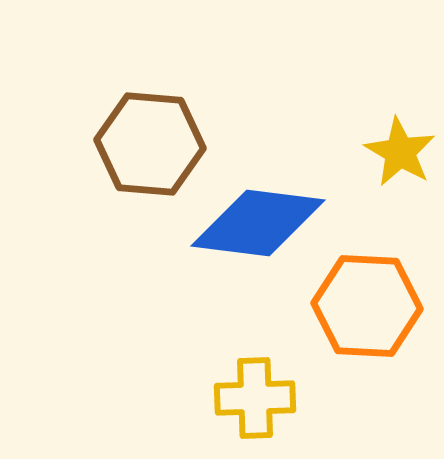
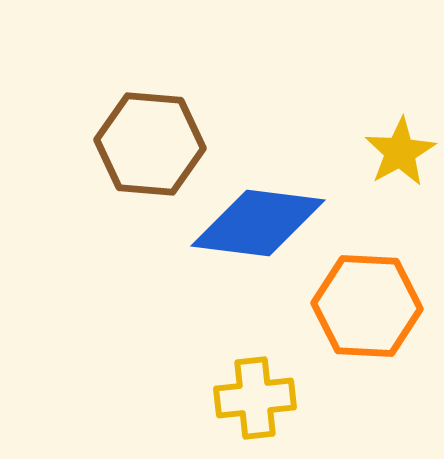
yellow star: rotated 12 degrees clockwise
yellow cross: rotated 4 degrees counterclockwise
